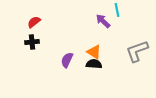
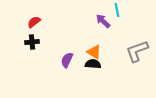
black semicircle: moved 1 px left
